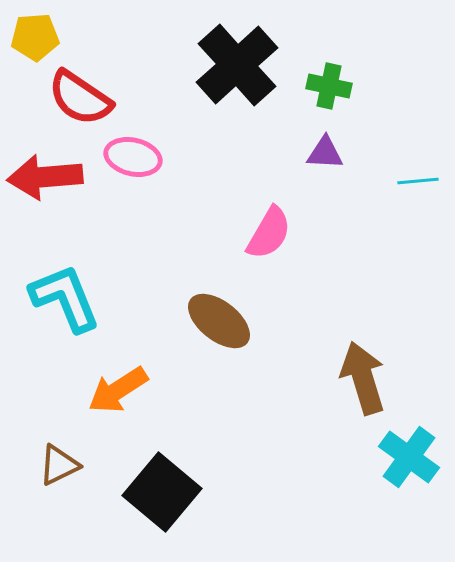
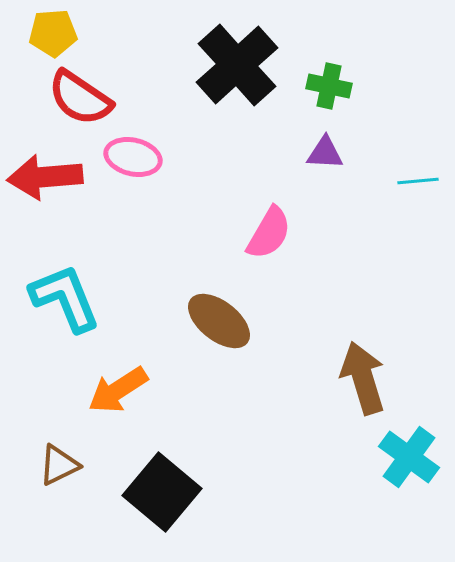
yellow pentagon: moved 18 px right, 4 px up
